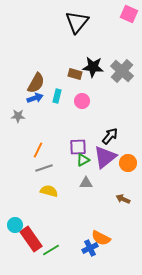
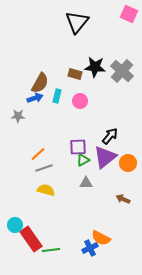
black star: moved 2 px right
brown semicircle: moved 4 px right
pink circle: moved 2 px left
orange line: moved 4 px down; rotated 21 degrees clockwise
yellow semicircle: moved 3 px left, 1 px up
green line: rotated 24 degrees clockwise
